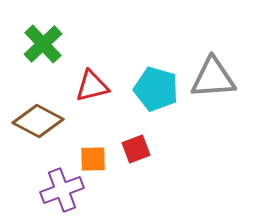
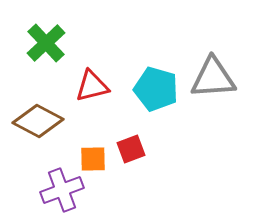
green cross: moved 3 px right, 1 px up
red square: moved 5 px left
